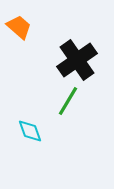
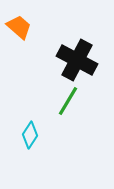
black cross: rotated 27 degrees counterclockwise
cyan diamond: moved 4 px down; rotated 52 degrees clockwise
